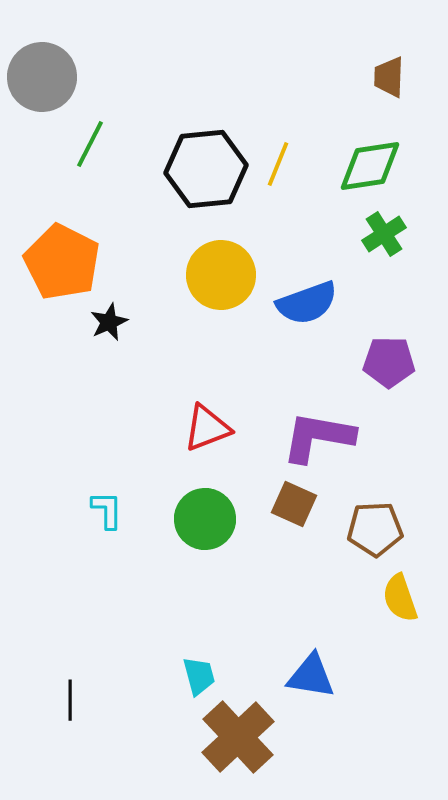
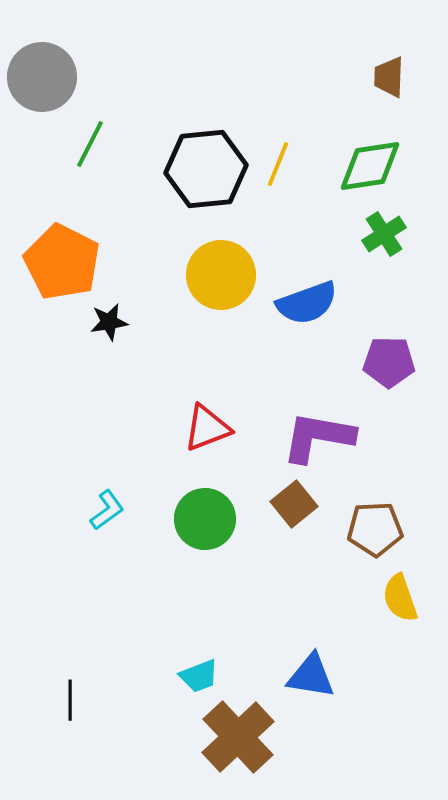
black star: rotated 15 degrees clockwise
brown square: rotated 27 degrees clockwise
cyan L-shape: rotated 54 degrees clockwise
cyan trapezoid: rotated 84 degrees clockwise
